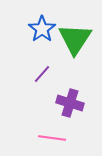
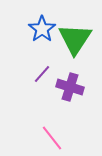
purple cross: moved 16 px up
pink line: rotated 44 degrees clockwise
